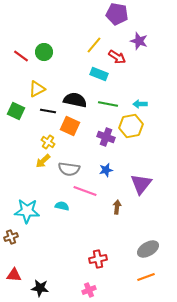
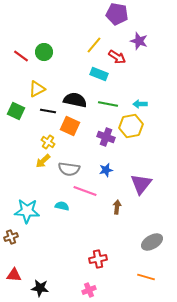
gray ellipse: moved 4 px right, 7 px up
orange line: rotated 36 degrees clockwise
